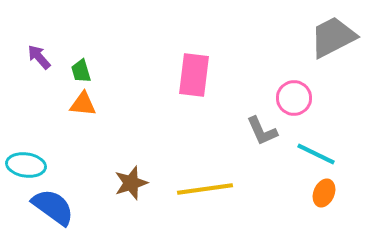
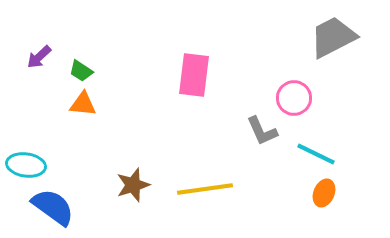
purple arrow: rotated 92 degrees counterclockwise
green trapezoid: rotated 40 degrees counterclockwise
brown star: moved 2 px right, 2 px down
